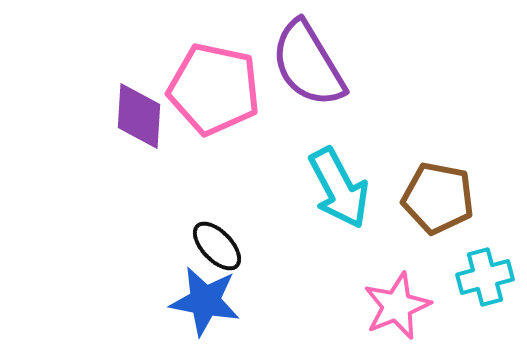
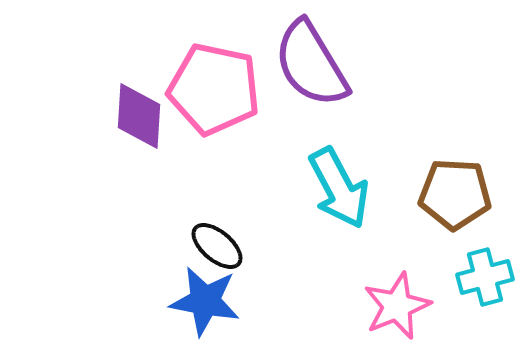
purple semicircle: moved 3 px right
brown pentagon: moved 17 px right, 4 px up; rotated 8 degrees counterclockwise
black ellipse: rotated 6 degrees counterclockwise
